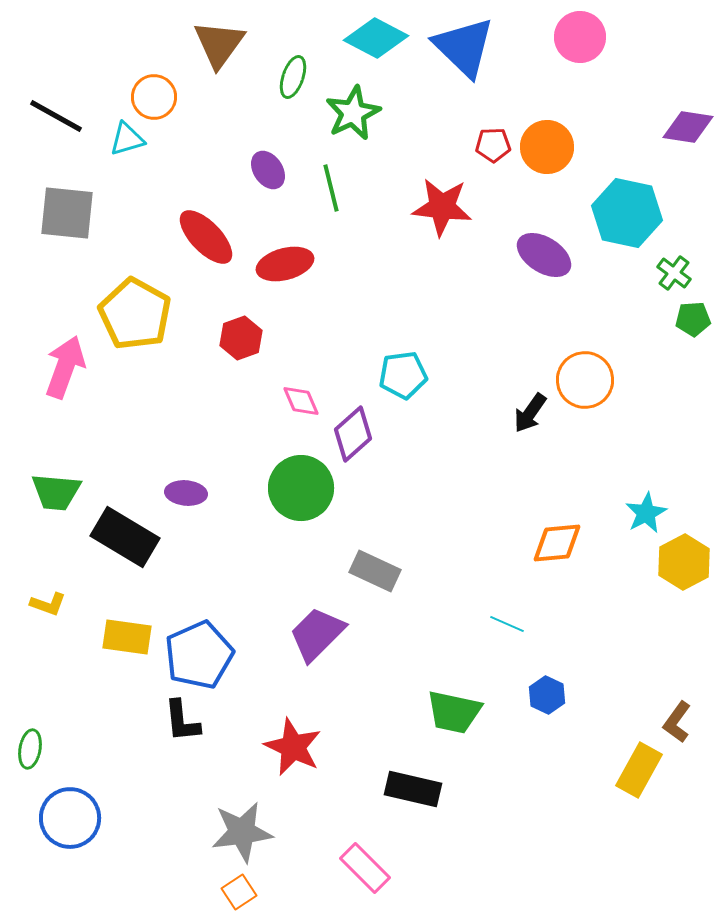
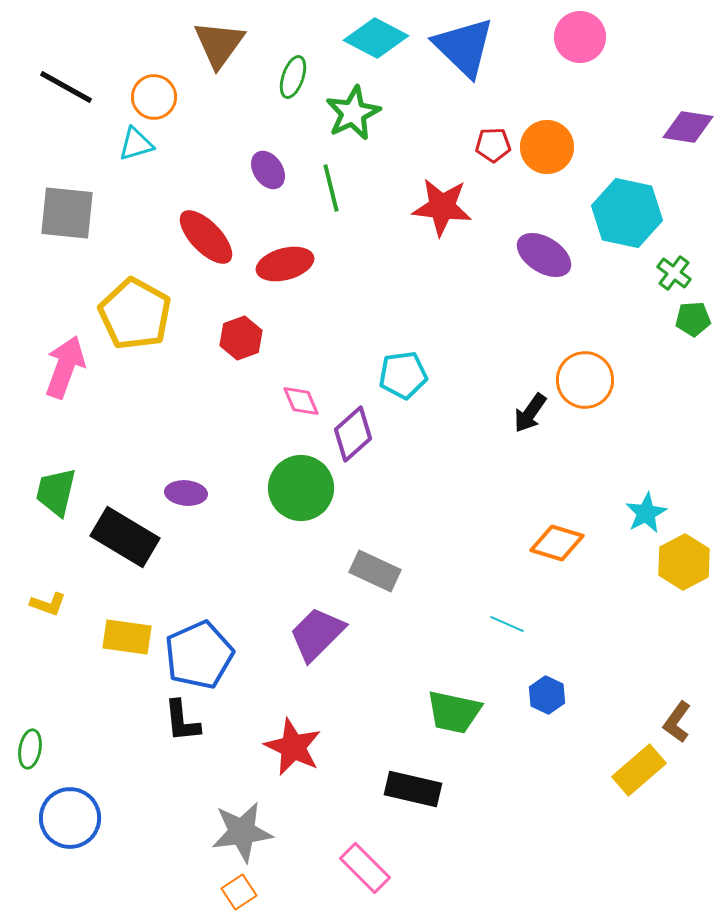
black line at (56, 116): moved 10 px right, 29 px up
cyan triangle at (127, 139): moved 9 px right, 5 px down
green trapezoid at (56, 492): rotated 98 degrees clockwise
orange diamond at (557, 543): rotated 22 degrees clockwise
yellow rectangle at (639, 770): rotated 20 degrees clockwise
